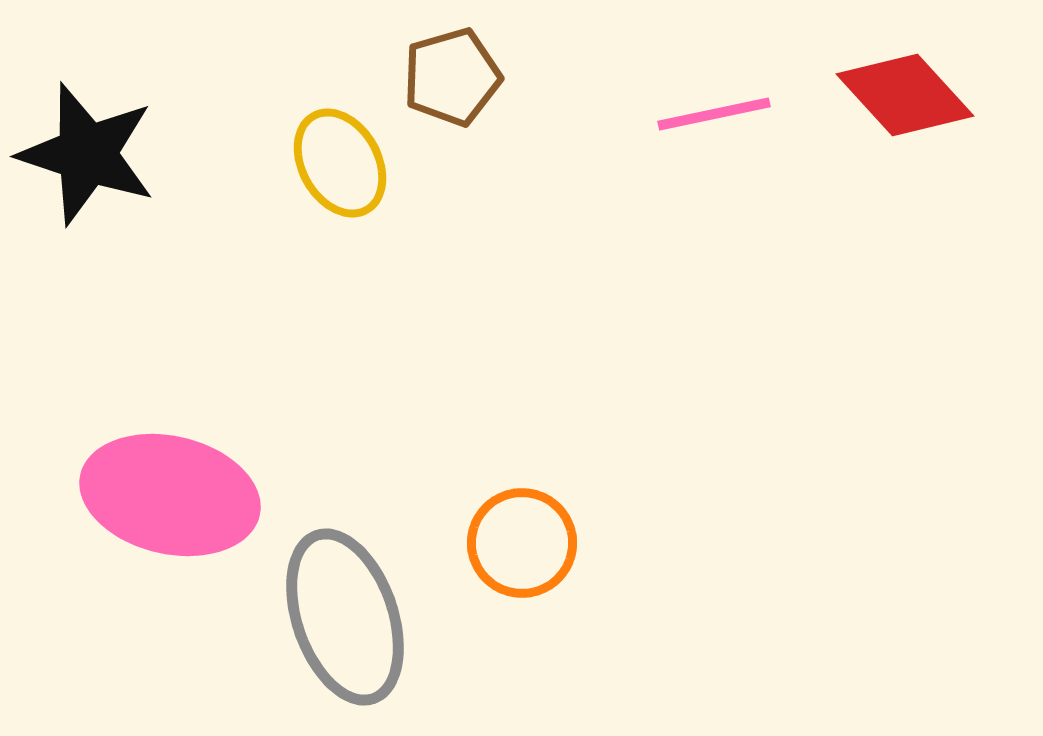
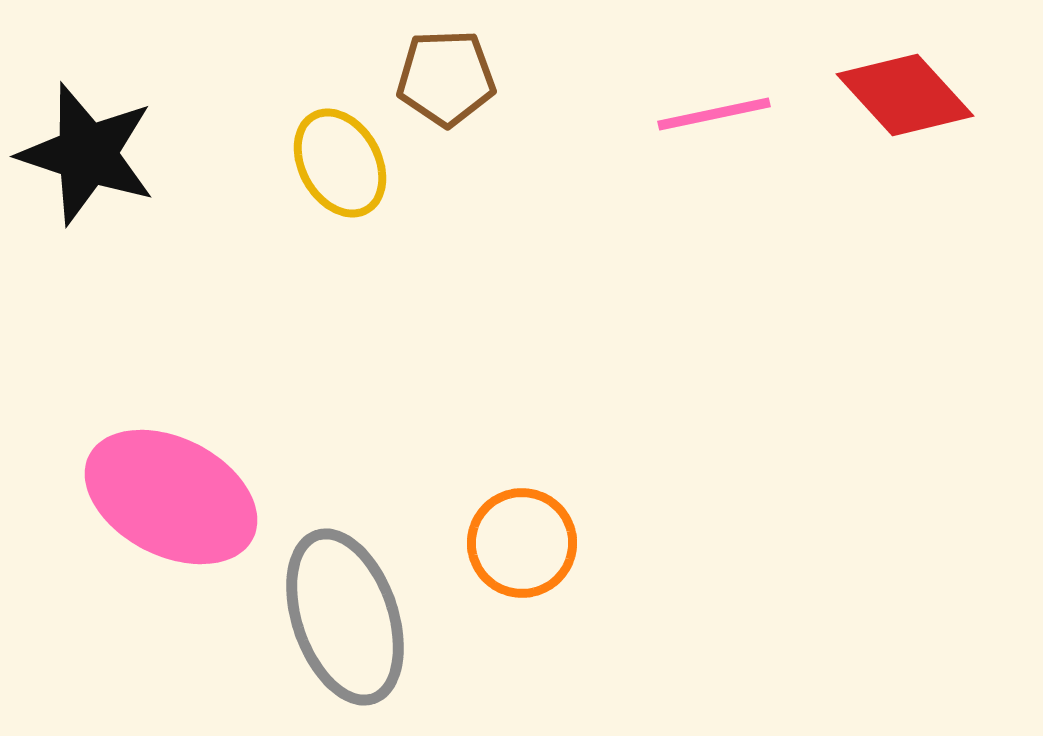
brown pentagon: moved 6 px left, 1 px down; rotated 14 degrees clockwise
pink ellipse: moved 1 px right, 2 px down; rotated 14 degrees clockwise
